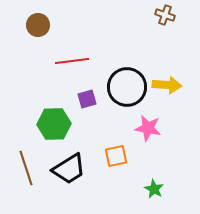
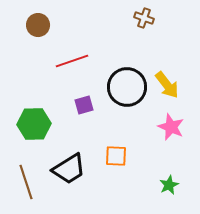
brown cross: moved 21 px left, 3 px down
red line: rotated 12 degrees counterclockwise
yellow arrow: rotated 48 degrees clockwise
purple square: moved 3 px left, 6 px down
green hexagon: moved 20 px left
pink star: moved 23 px right, 1 px up; rotated 12 degrees clockwise
orange square: rotated 15 degrees clockwise
brown line: moved 14 px down
green star: moved 15 px right, 4 px up; rotated 18 degrees clockwise
